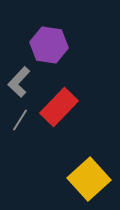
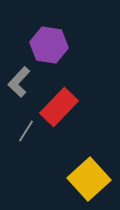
gray line: moved 6 px right, 11 px down
